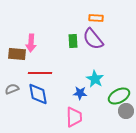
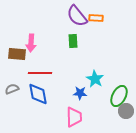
purple semicircle: moved 16 px left, 23 px up
green ellipse: rotated 35 degrees counterclockwise
